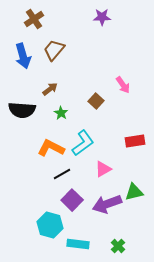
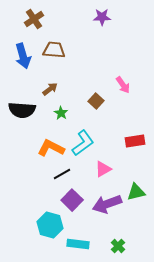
brown trapezoid: rotated 55 degrees clockwise
green triangle: moved 2 px right
